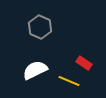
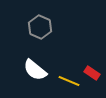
red rectangle: moved 8 px right, 10 px down
white semicircle: rotated 115 degrees counterclockwise
